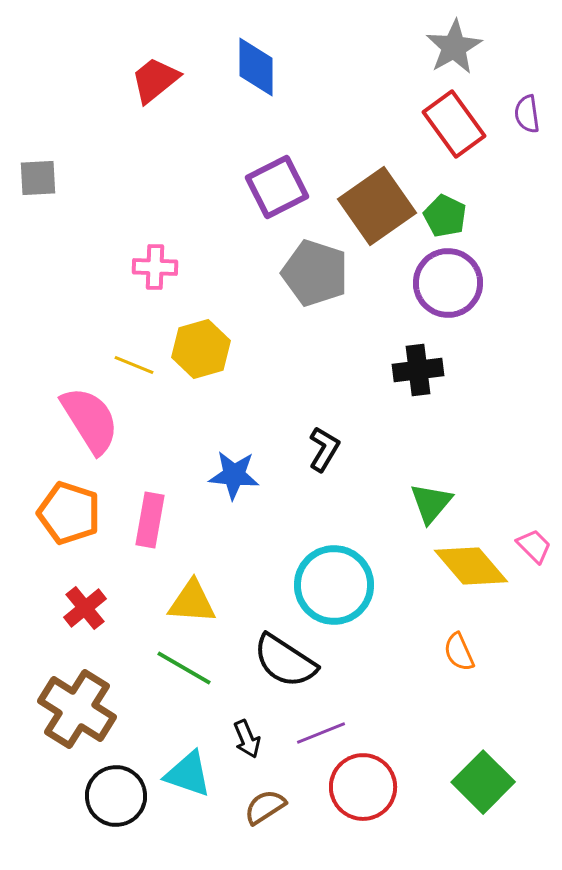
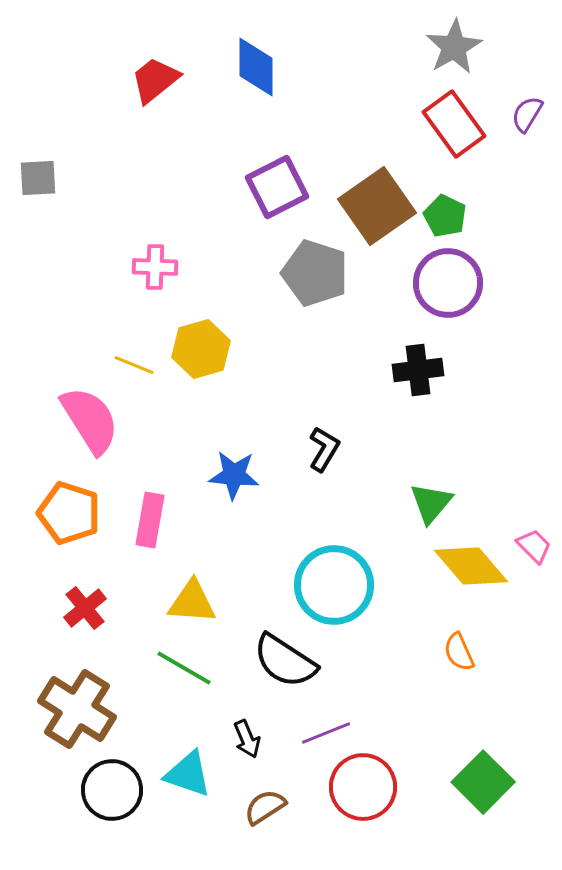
purple semicircle: rotated 39 degrees clockwise
purple line: moved 5 px right
black circle: moved 4 px left, 6 px up
